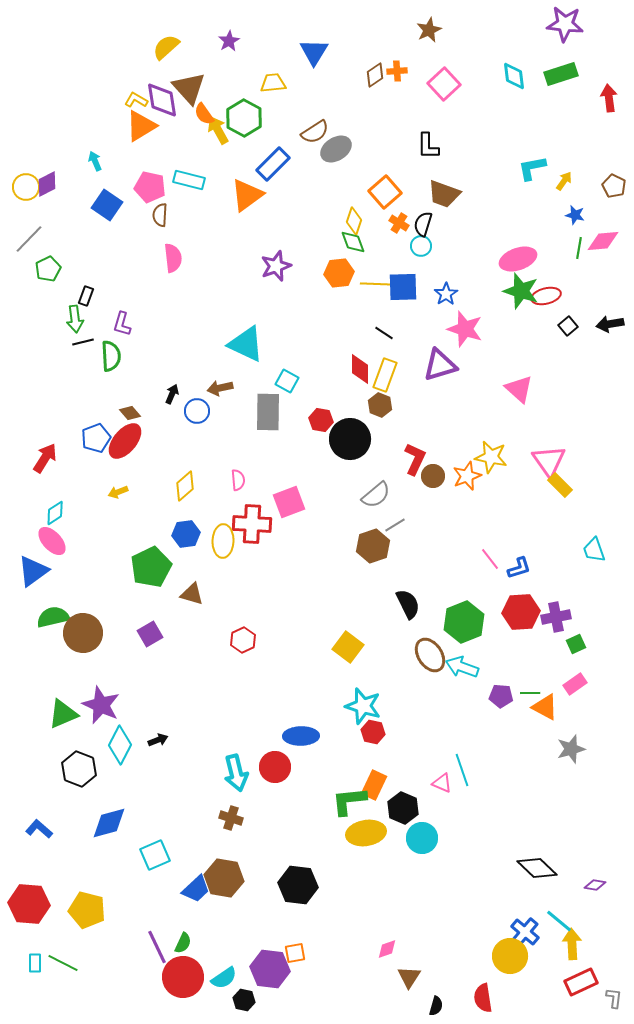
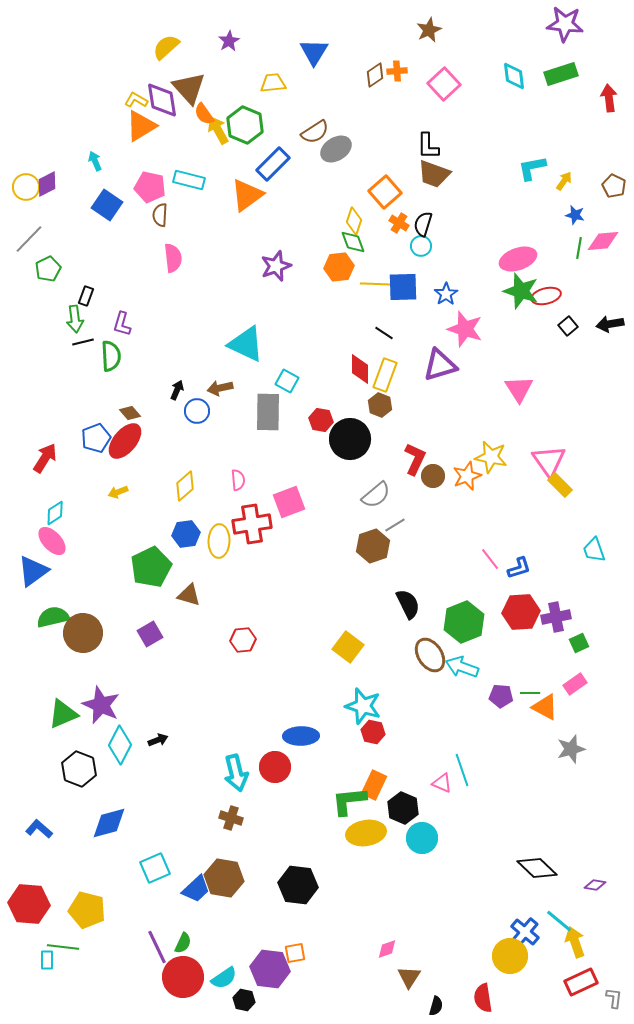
green hexagon at (244, 118): moved 1 px right, 7 px down; rotated 6 degrees counterclockwise
brown trapezoid at (444, 194): moved 10 px left, 20 px up
orange hexagon at (339, 273): moved 6 px up
pink triangle at (519, 389): rotated 16 degrees clockwise
black arrow at (172, 394): moved 5 px right, 4 px up
red cross at (252, 524): rotated 12 degrees counterclockwise
yellow ellipse at (223, 541): moved 4 px left
brown triangle at (192, 594): moved 3 px left, 1 px down
red hexagon at (243, 640): rotated 20 degrees clockwise
green square at (576, 644): moved 3 px right, 1 px up
cyan square at (155, 855): moved 13 px down
yellow arrow at (572, 944): moved 3 px right, 2 px up; rotated 16 degrees counterclockwise
cyan rectangle at (35, 963): moved 12 px right, 3 px up
green line at (63, 963): moved 16 px up; rotated 20 degrees counterclockwise
